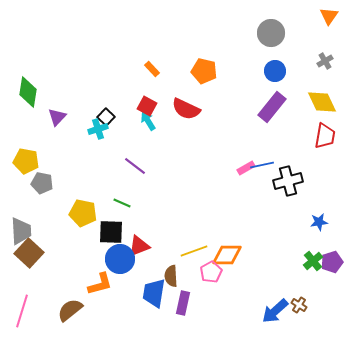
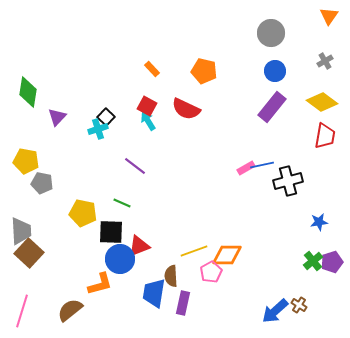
yellow diamond at (322, 102): rotated 28 degrees counterclockwise
